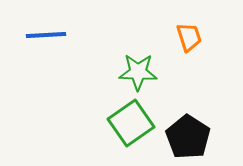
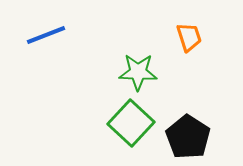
blue line: rotated 18 degrees counterclockwise
green square: rotated 12 degrees counterclockwise
